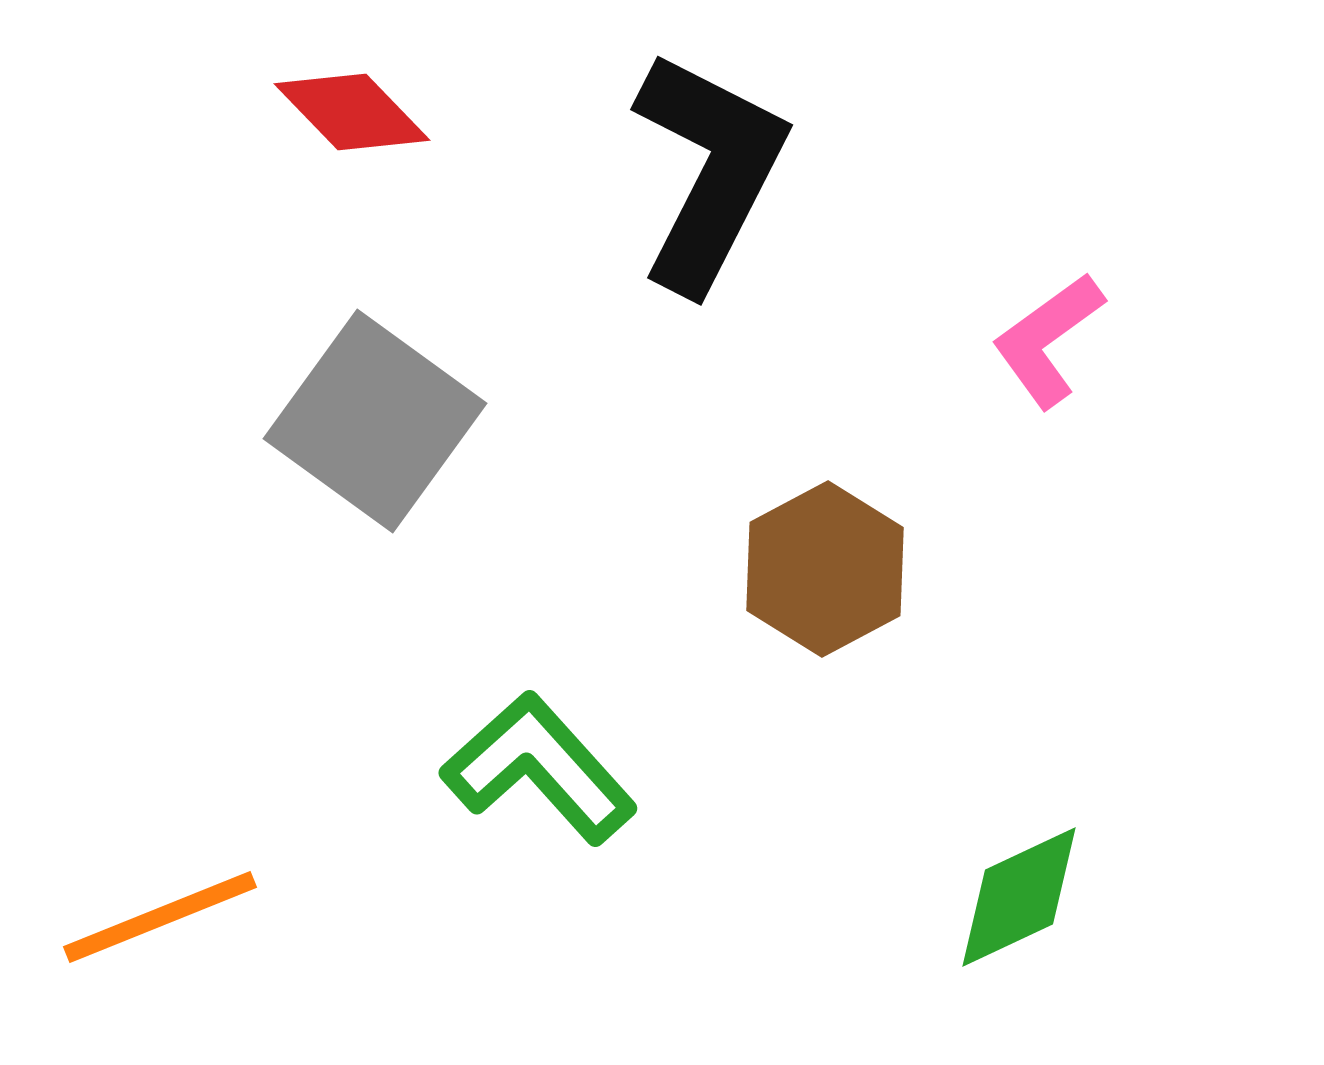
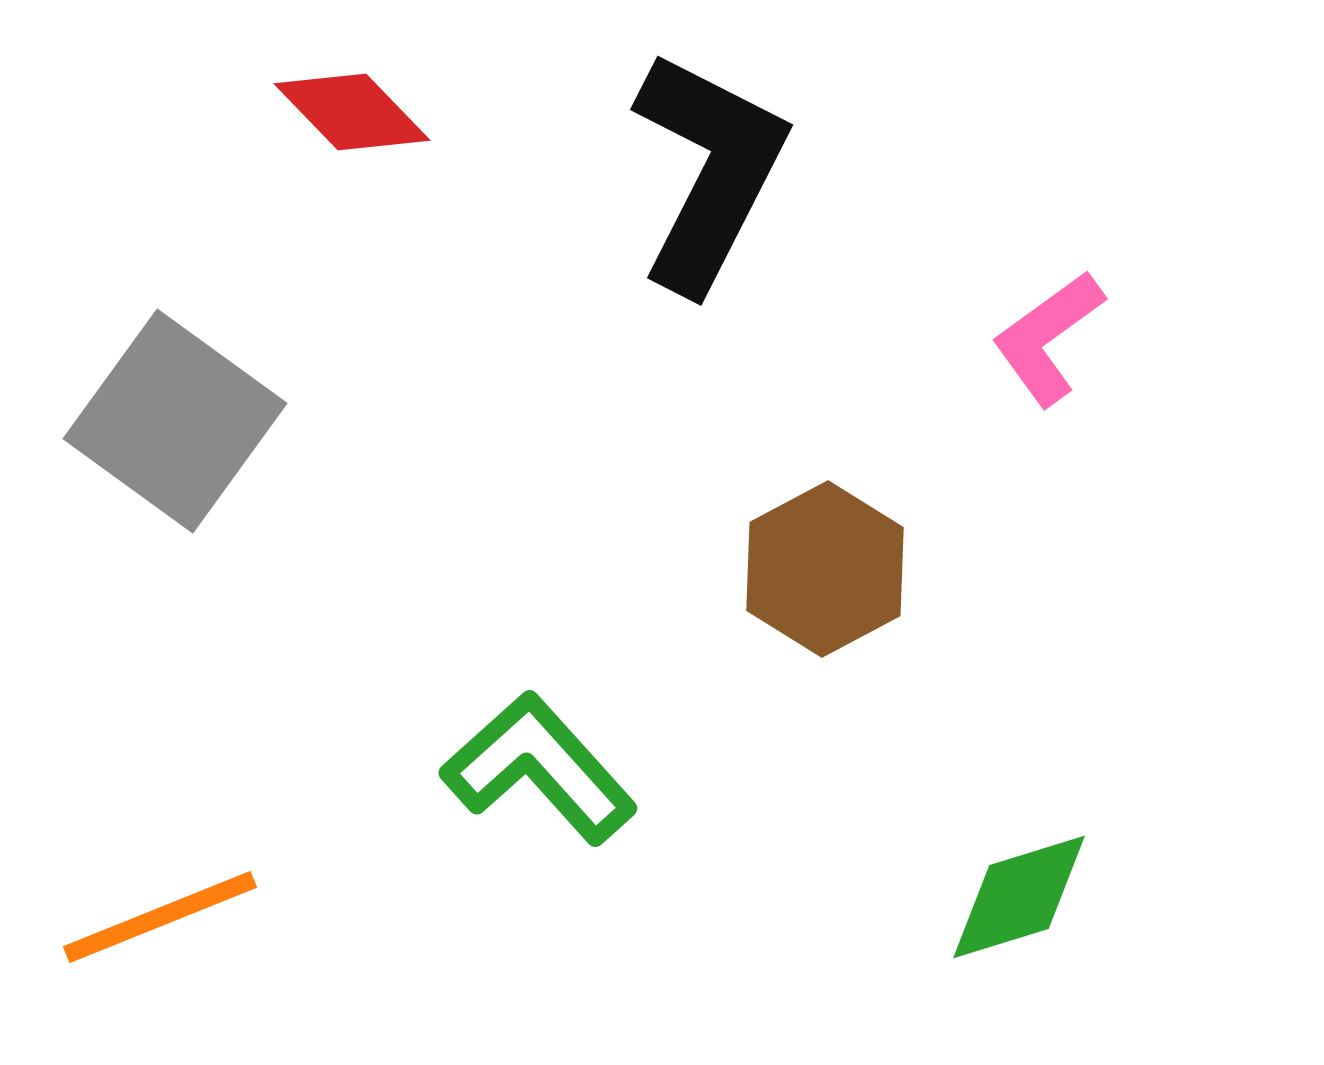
pink L-shape: moved 2 px up
gray square: moved 200 px left
green diamond: rotated 8 degrees clockwise
